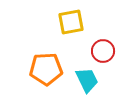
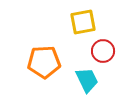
yellow square: moved 12 px right
orange pentagon: moved 2 px left, 7 px up
